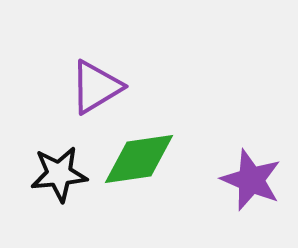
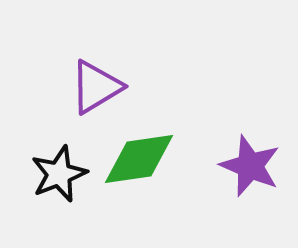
black star: rotated 16 degrees counterclockwise
purple star: moved 1 px left, 14 px up
